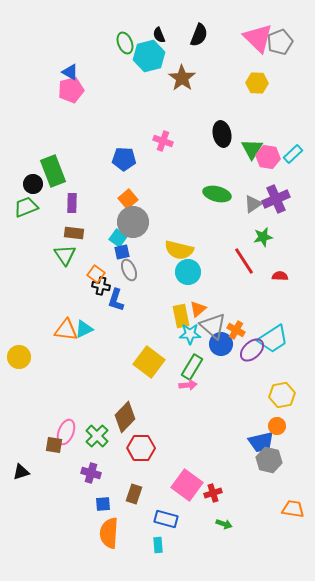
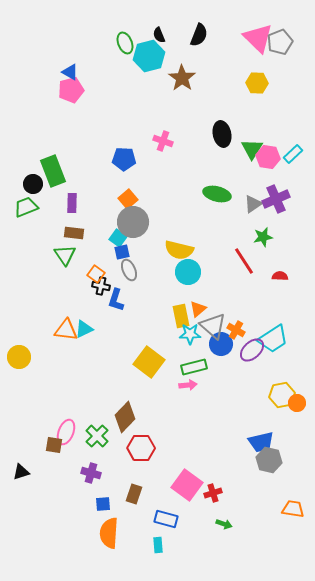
green rectangle at (192, 367): moved 2 px right; rotated 45 degrees clockwise
orange circle at (277, 426): moved 20 px right, 23 px up
